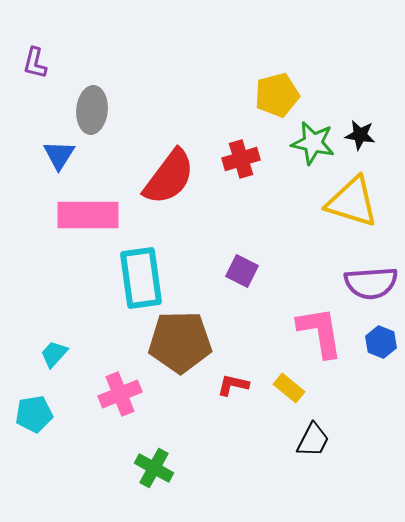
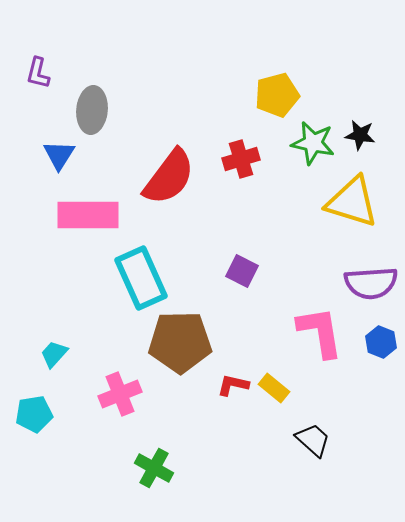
purple L-shape: moved 3 px right, 10 px down
cyan rectangle: rotated 16 degrees counterclockwise
yellow rectangle: moved 15 px left
black trapezoid: rotated 75 degrees counterclockwise
